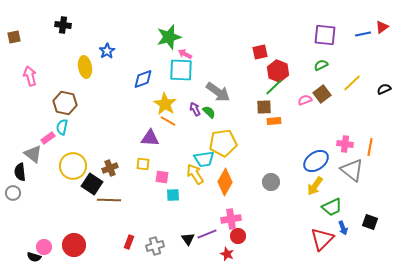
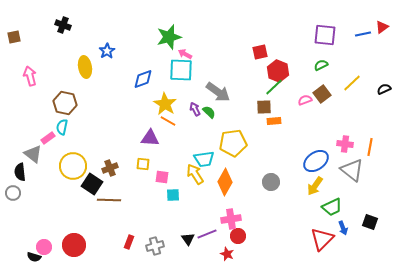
black cross at (63, 25): rotated 14 degrees clockwise
yellow pentagon at (223, 143): moved 10 px right
